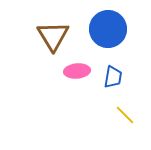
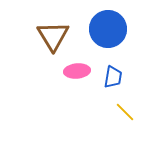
yellow line: moved 3 px up
